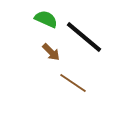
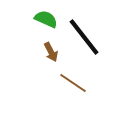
black line: rotated 12 degrees clockwise
brown arrow: rotated 18 degrees clockwise
